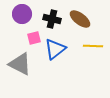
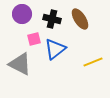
brown ellipse: rotated 20 degrees clockwise
pink square: moved 1 px down
yellow line: moved 16 px down; rotated 24 degrees counterclockwise
